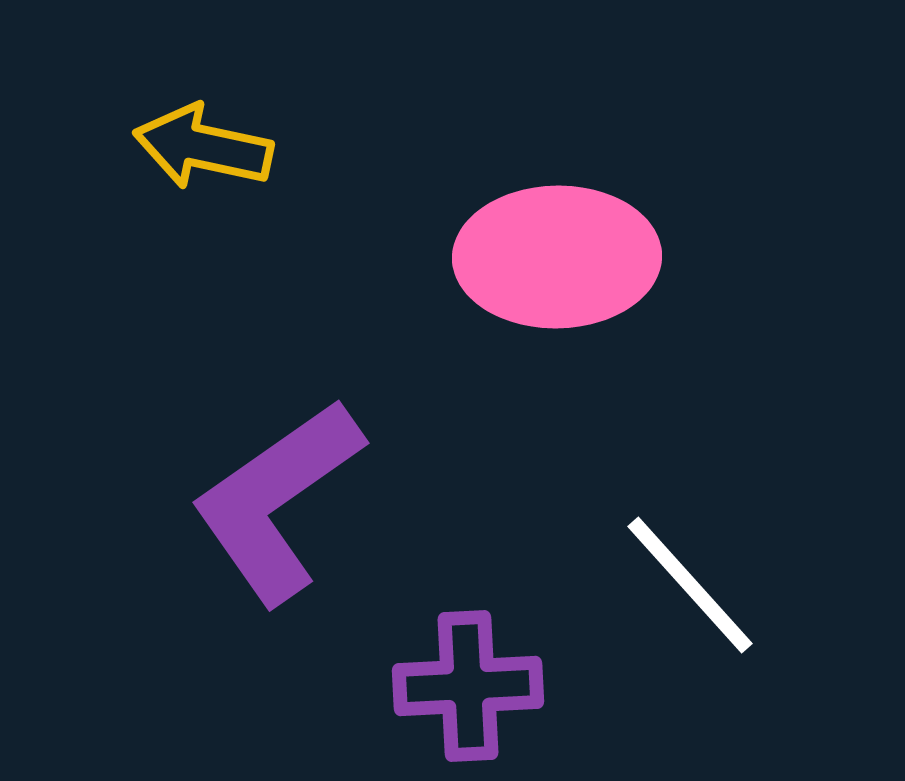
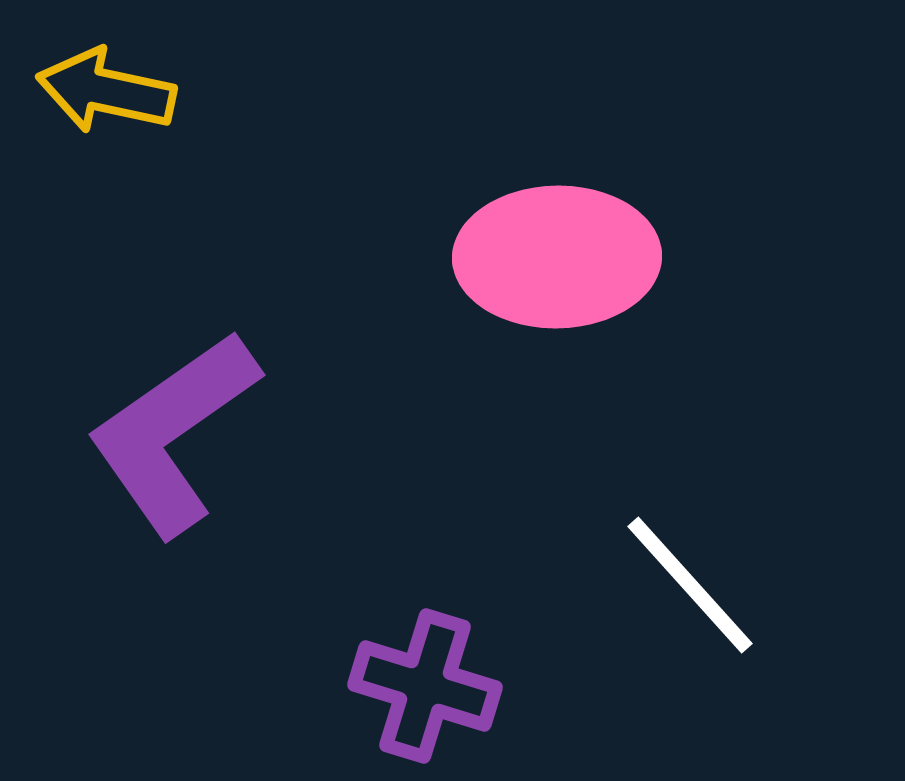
yellow arrow: moved 97 px left, 56 px up
purple L-shape: moved 104 px left, 68 px up
purple cross: moved 43 px left; rotated 20 degrees clockwise
